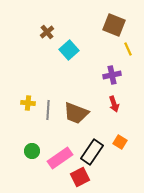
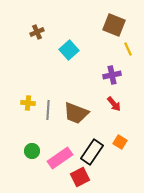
brown cross: moved 10 px left; rotated 16 degrees clockwise
red arrow: rotated 21 degrees counterclockwise
